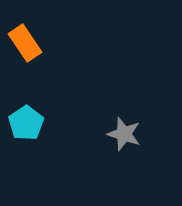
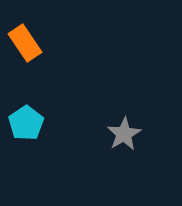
gray star: rotated 24 degrees clockwise
